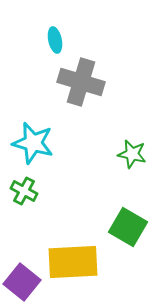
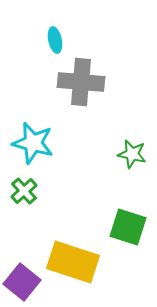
gray cross: rotated 12 degrees counterclockwise
green cross: rotated 20 degrees clockwise
green square: rotated 12 degrees counterclockwise
yellow rectangle: rotated 21 degrees clockwise
